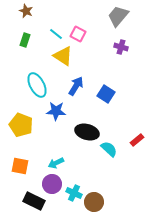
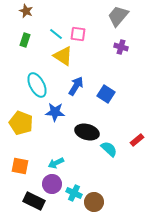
pink square: rotated 21 degrees counterclockwise
blue star: moved 1 px left, 1 px down
yellow pentagon: moved 2 px up
